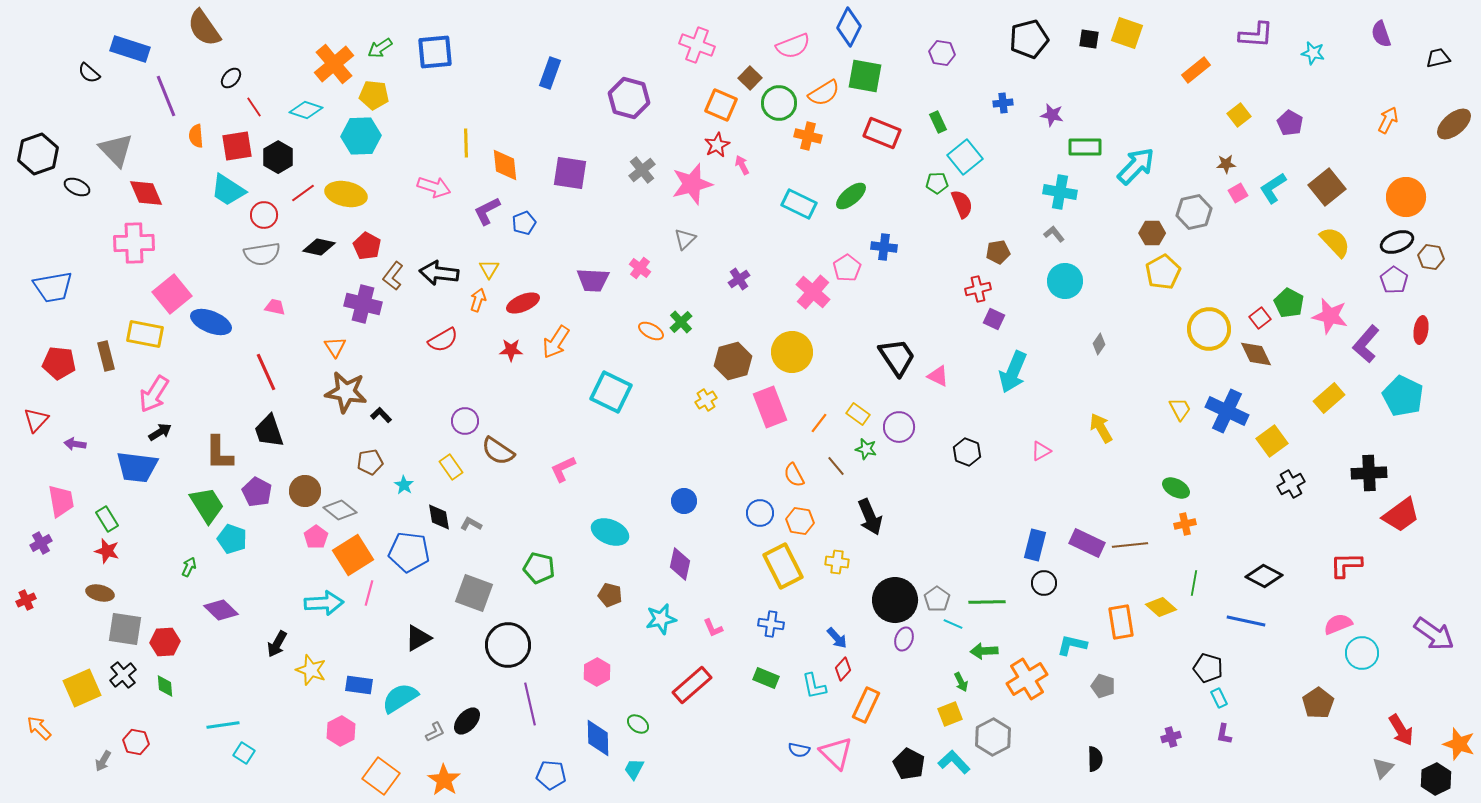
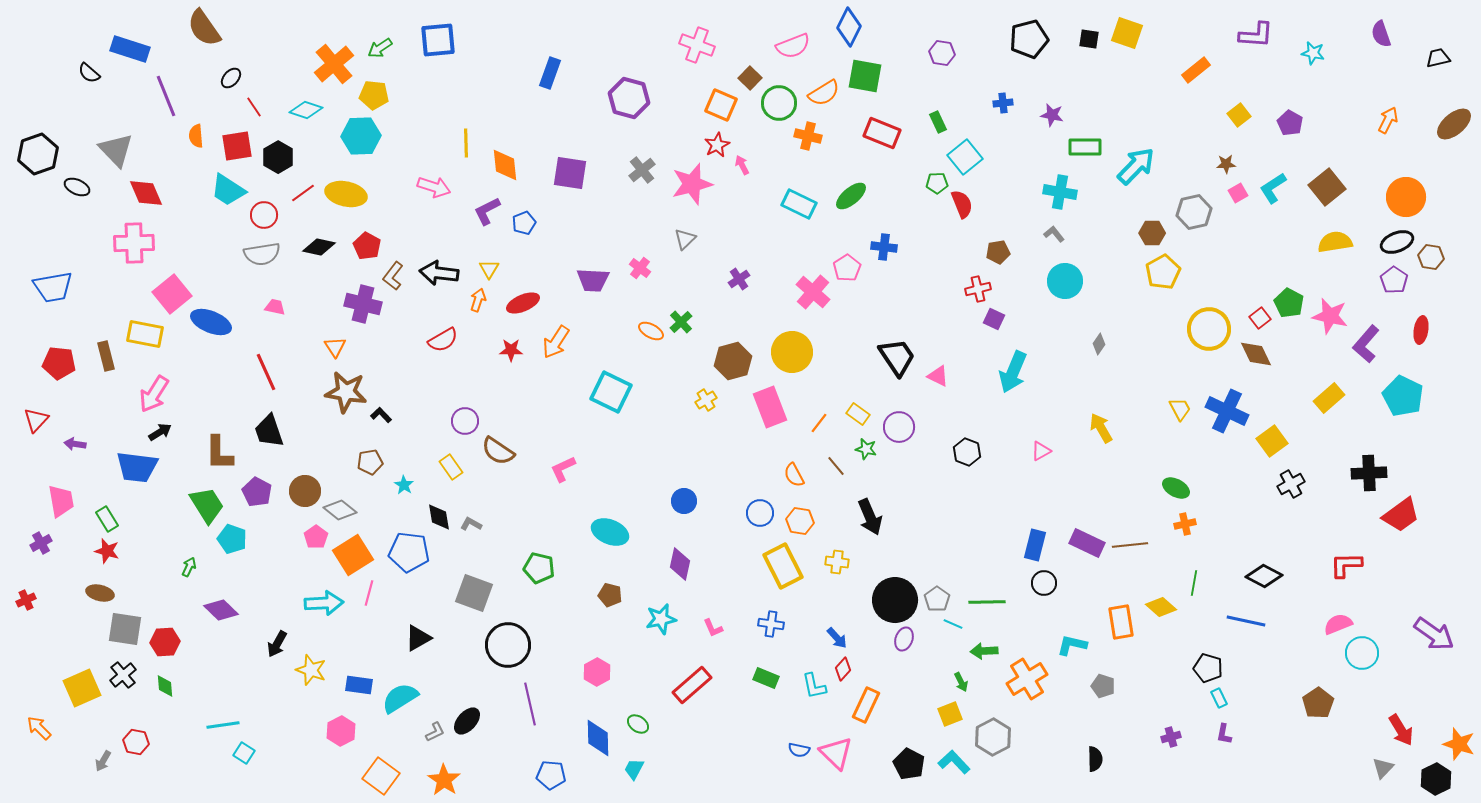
blue square at (435, 52): moved 3 px right, 12 px up
yellow semicircle at (1335, 242): rotated 56 degrees counterclockwise
